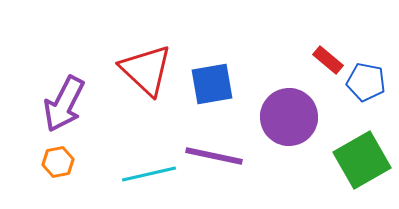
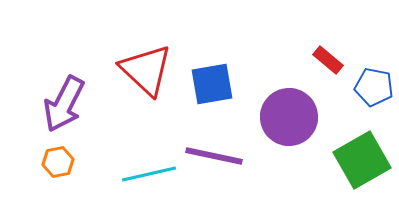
blue pentagon: moved 8 px right, 5 px down
